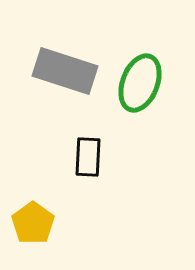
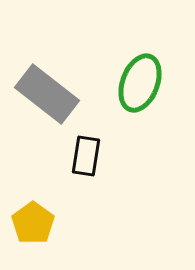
gray rectangle: moved 18 px left, 23 px down; rotated 20 degrees clockwise
black rectangle: moved 2 px left, 1 px up; rotated 6 degrees clockwise
